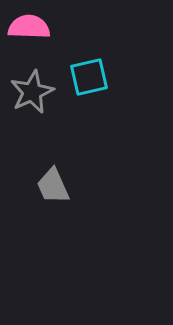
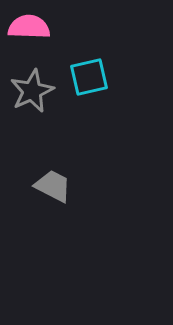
gray star: moved 1 px up
gray trapezoid: rotated 141 degrees clockwise
